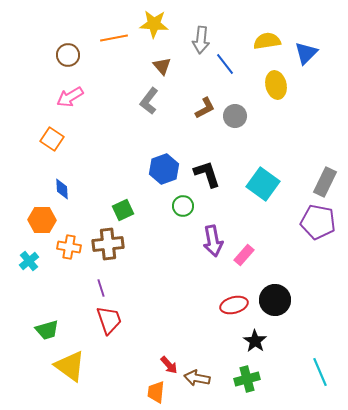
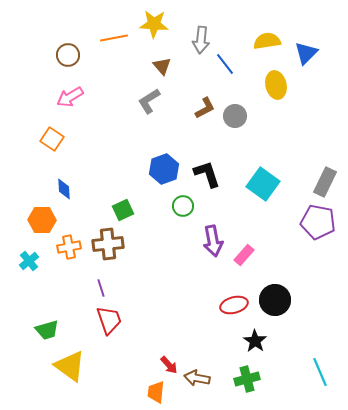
gray L-shape: rotated 20 degrees clockwise
blue diamond: moved 2 px right
orange cross: rotated 20 degrees counterclockwise
